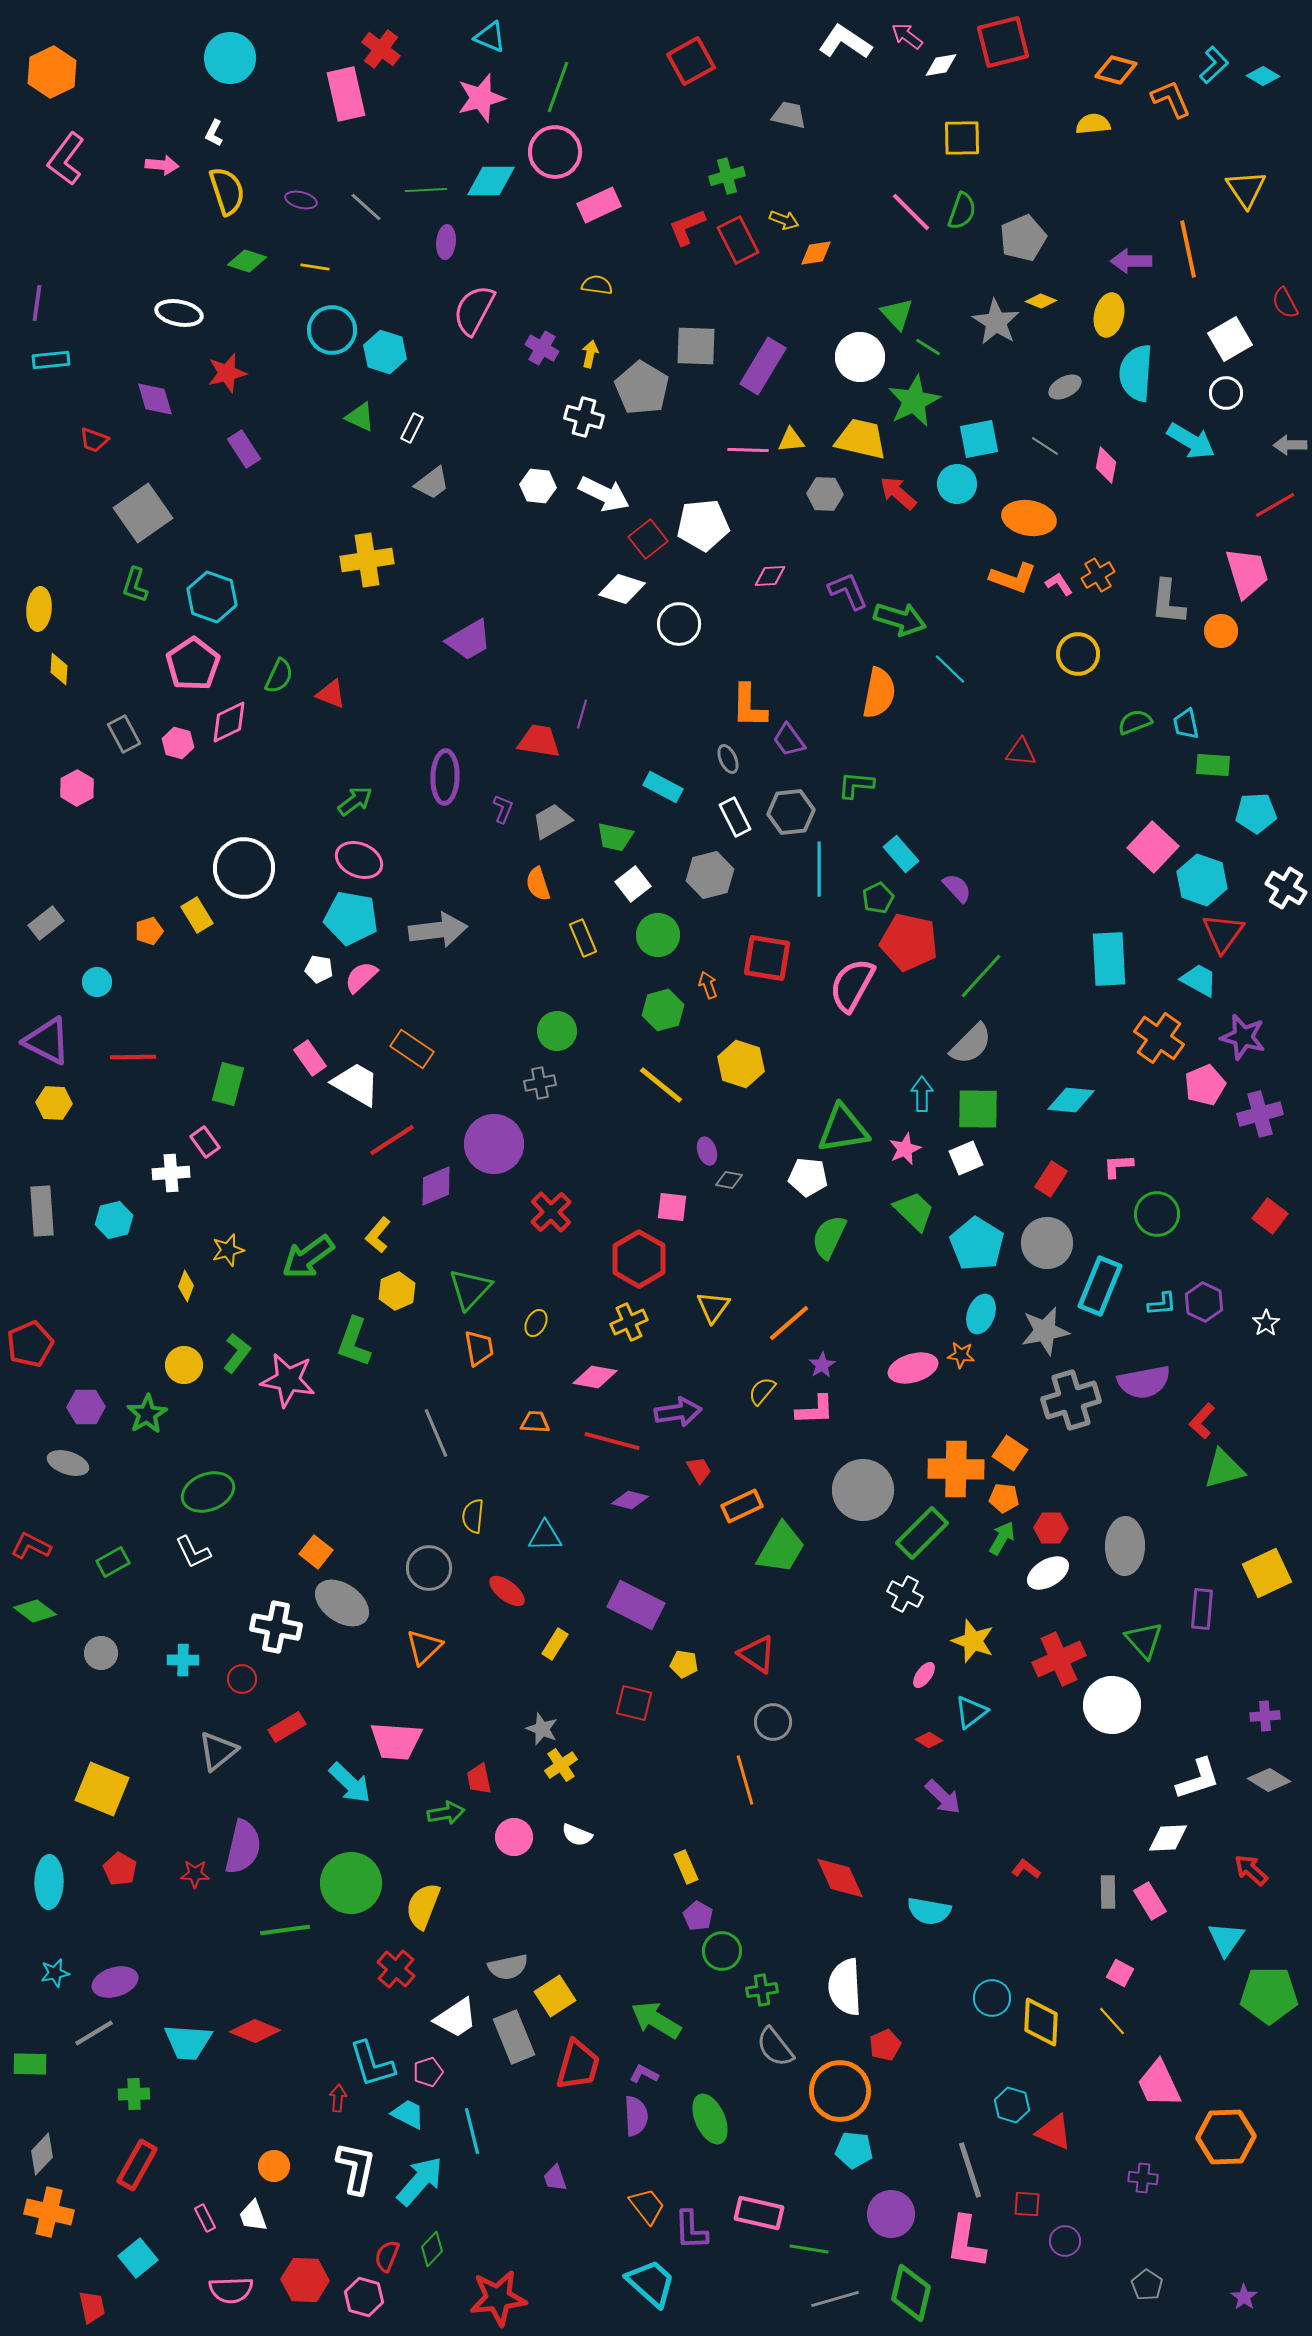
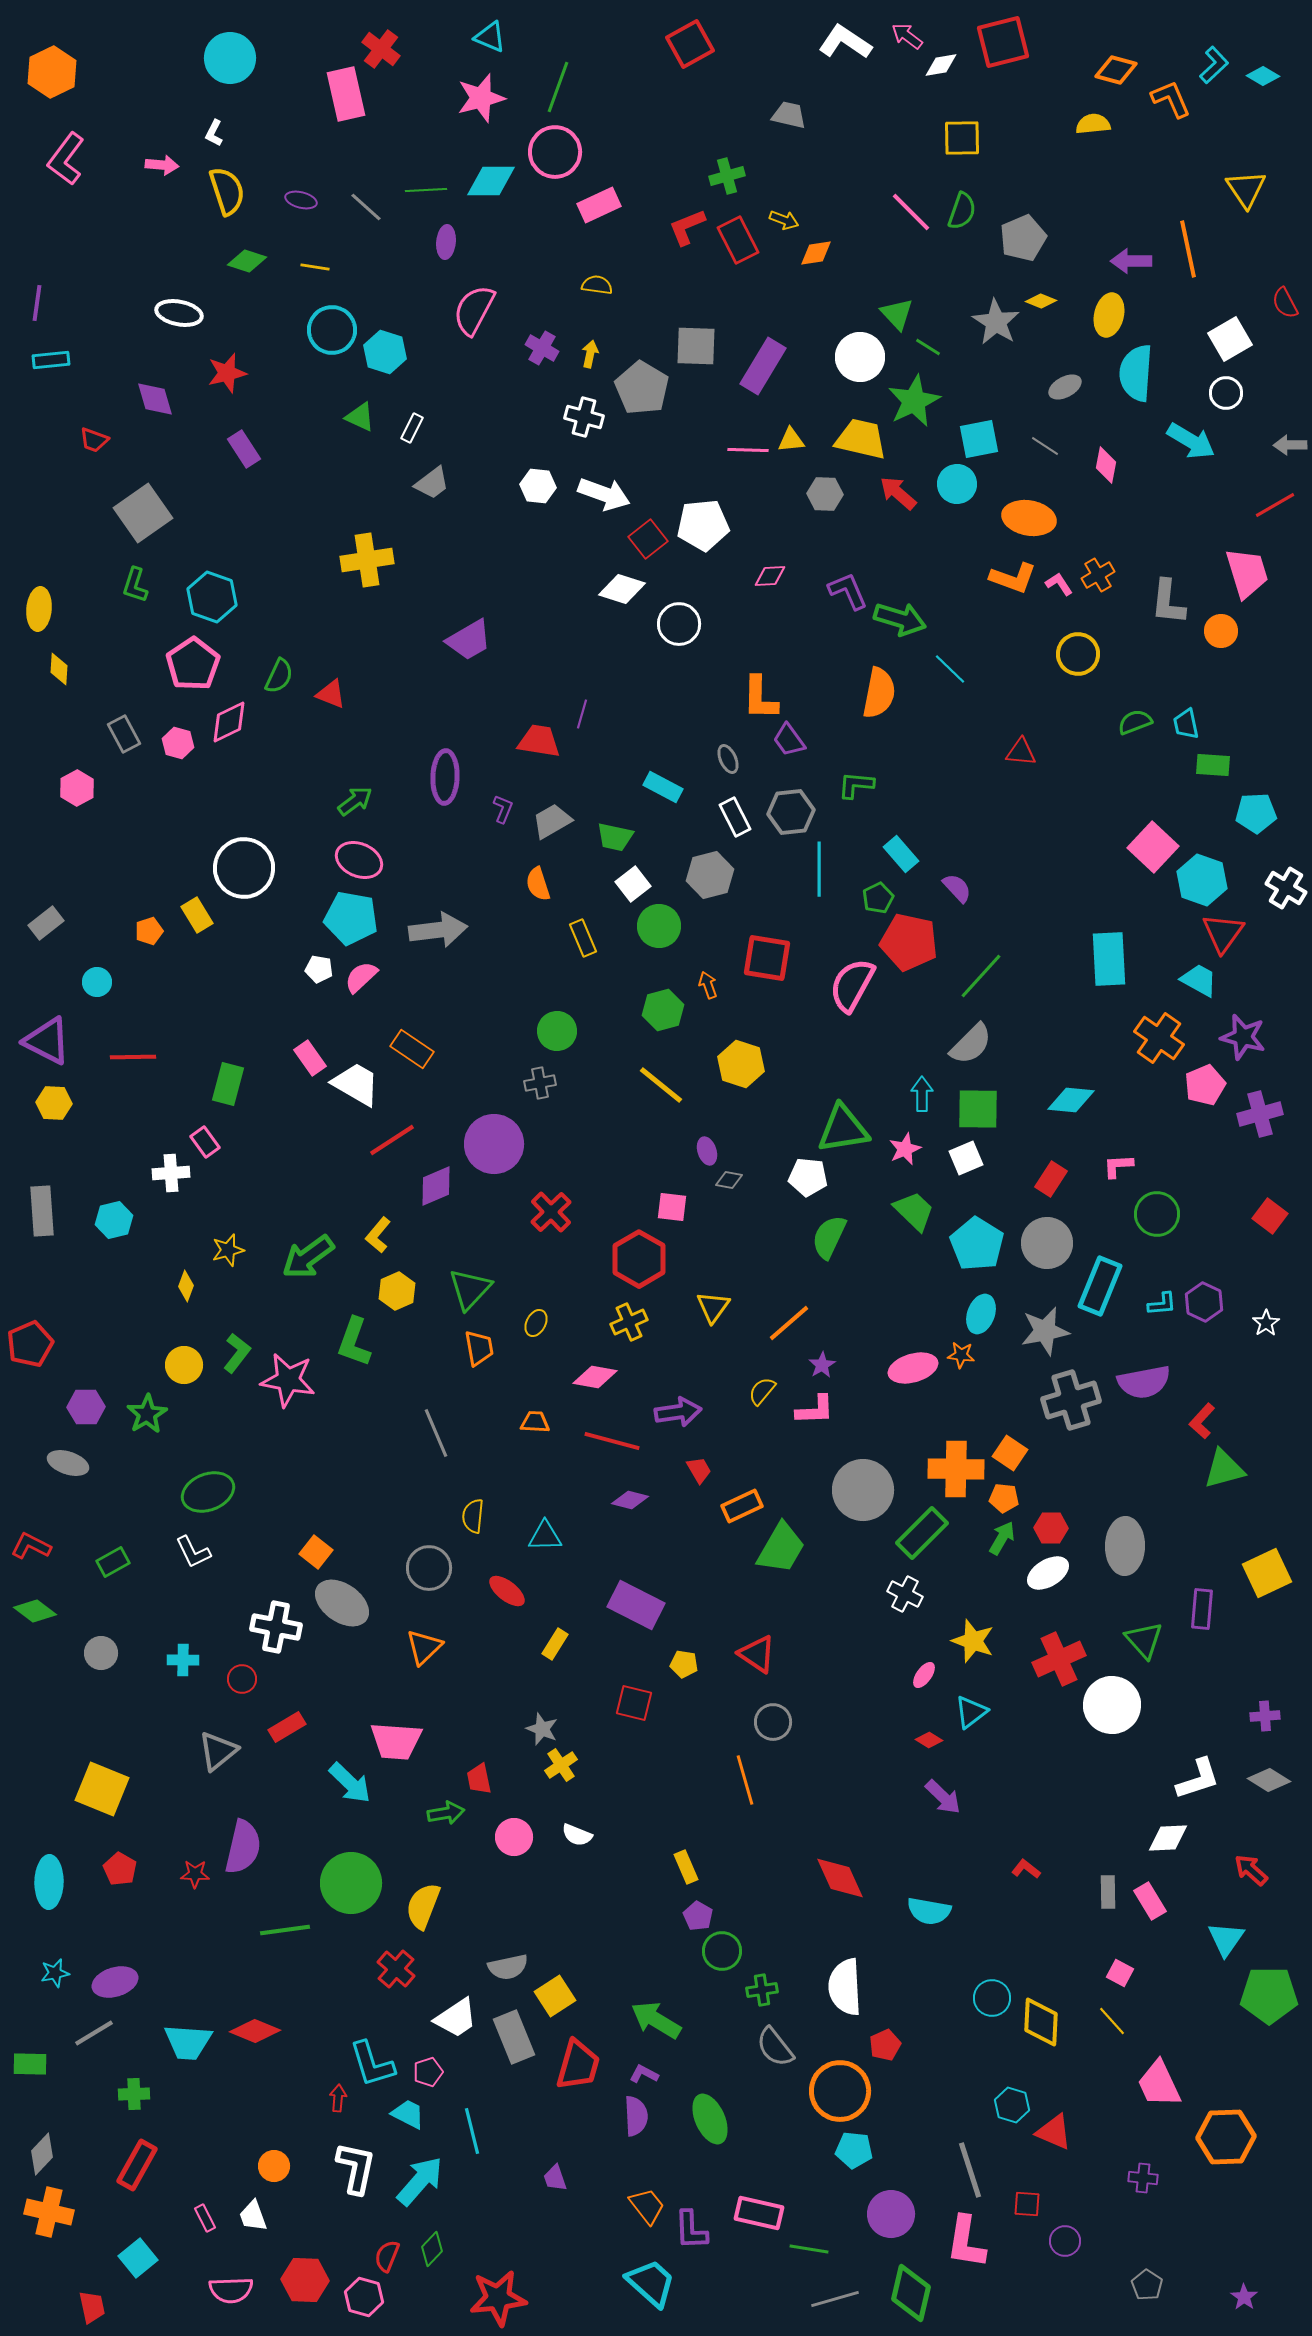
red square at (691, 61): moved 1 px left, 17 px up
white arrow at (604, 494): rotated 6 degrees counterclockwise
orange L-shape at (749, 706): moved 11 px right, 8 px up
green circle at (658, 935): moved 1 px right, 9 px up
